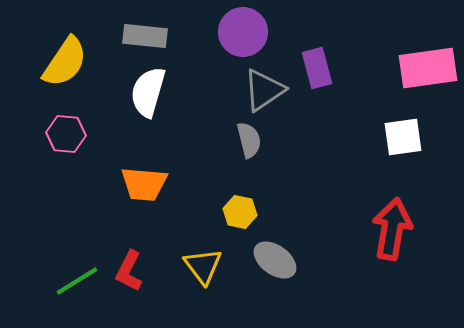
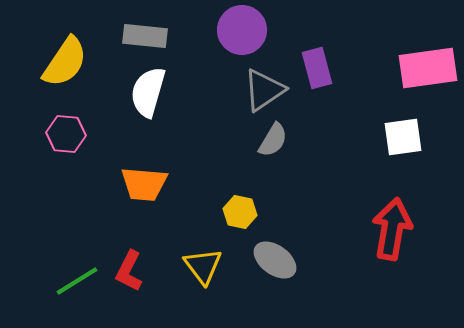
purple circle: moved 1 px left, 2 px up
gray semicircle: moved 24 px right; rotated 45 degrees clockwise
